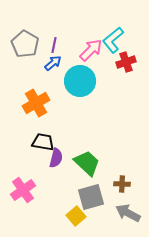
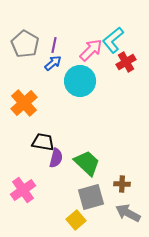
red cross: rotated 12 degrees counterclockwise
orange cross: moved 12 px left; rotated 12 degrees counterclockwise
yellow square: moved 4 px down
